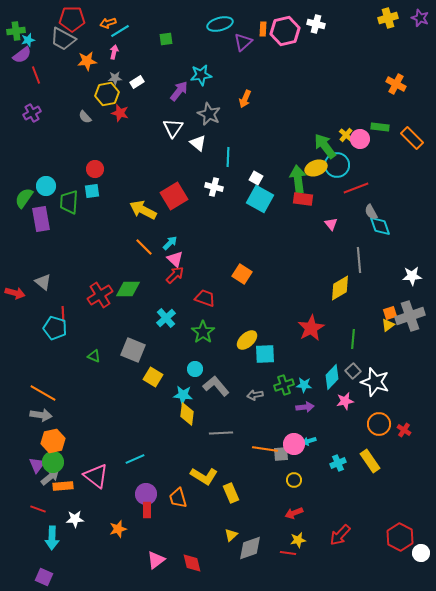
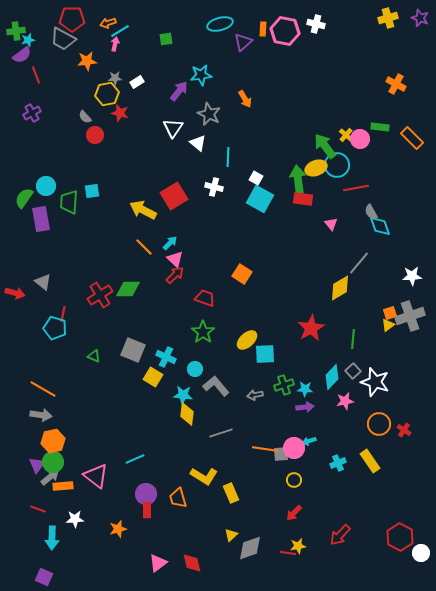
pink hexagon at (285, 31): rotated 24 degrees clockwise
pink arrow at (114, 52): moved 1 px right, 8 px up
orange arrow at (245, 99): rotated 54 degrees counterclockwise
red circle at (95, 169): moved 34 px up
red line at (356, 188): rotated 10 degrees clockwise
gray line at (359, 260): moved 3 px down; rotated 45 degrees clockwise
red line at (63, 314): rotated 14 degrees clockwise
cyan cross at (166, 318): moved 39 px down; rotated 24 degrees counterclockwise
cyan star at (304, 385): moved 1 px right, 4 px down
orange line at (43, 393): moved 4 px up
gray line at (221, 433): rotated 15 degrees counterclockwise
pink circle at (294, 444): moved 4 px down
red arrow at (294, 513): rotated 24 degrees counterclockwise
yellow star at (298, 540): moved 6 px down
pink triangle at (156, 560): moved 2 px right, 3 px down
